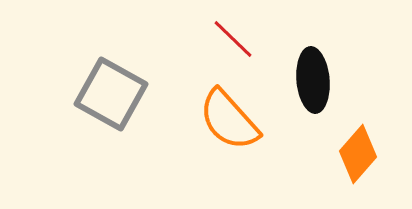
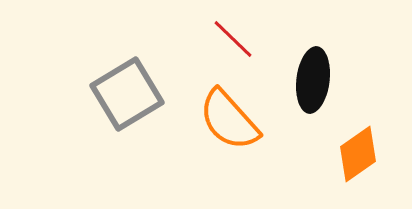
black ellipse: rotated 12 degrees clockwise
gray square: moved 16 px right; rotated 30 degrees clockwise
orange diamond: rotated 14 degrees clockwise
